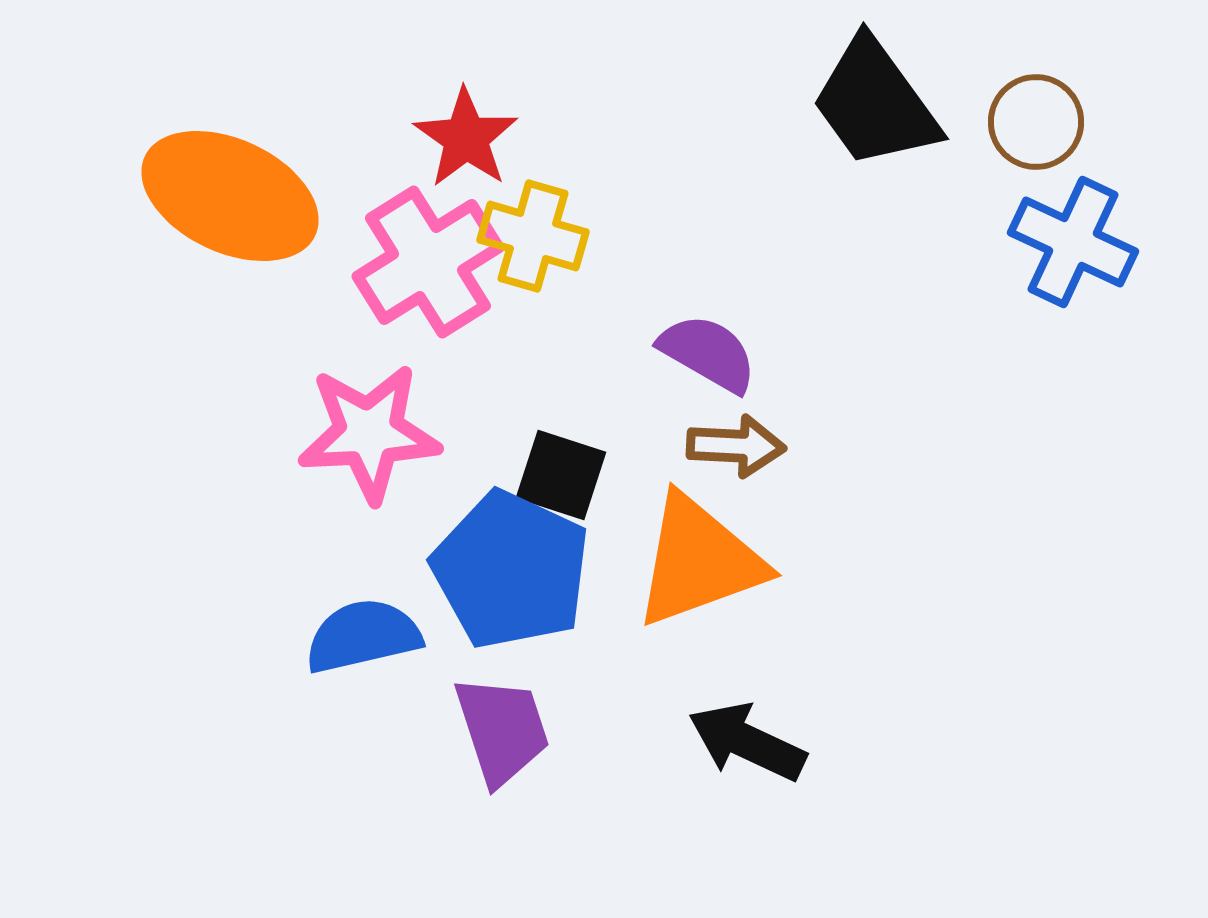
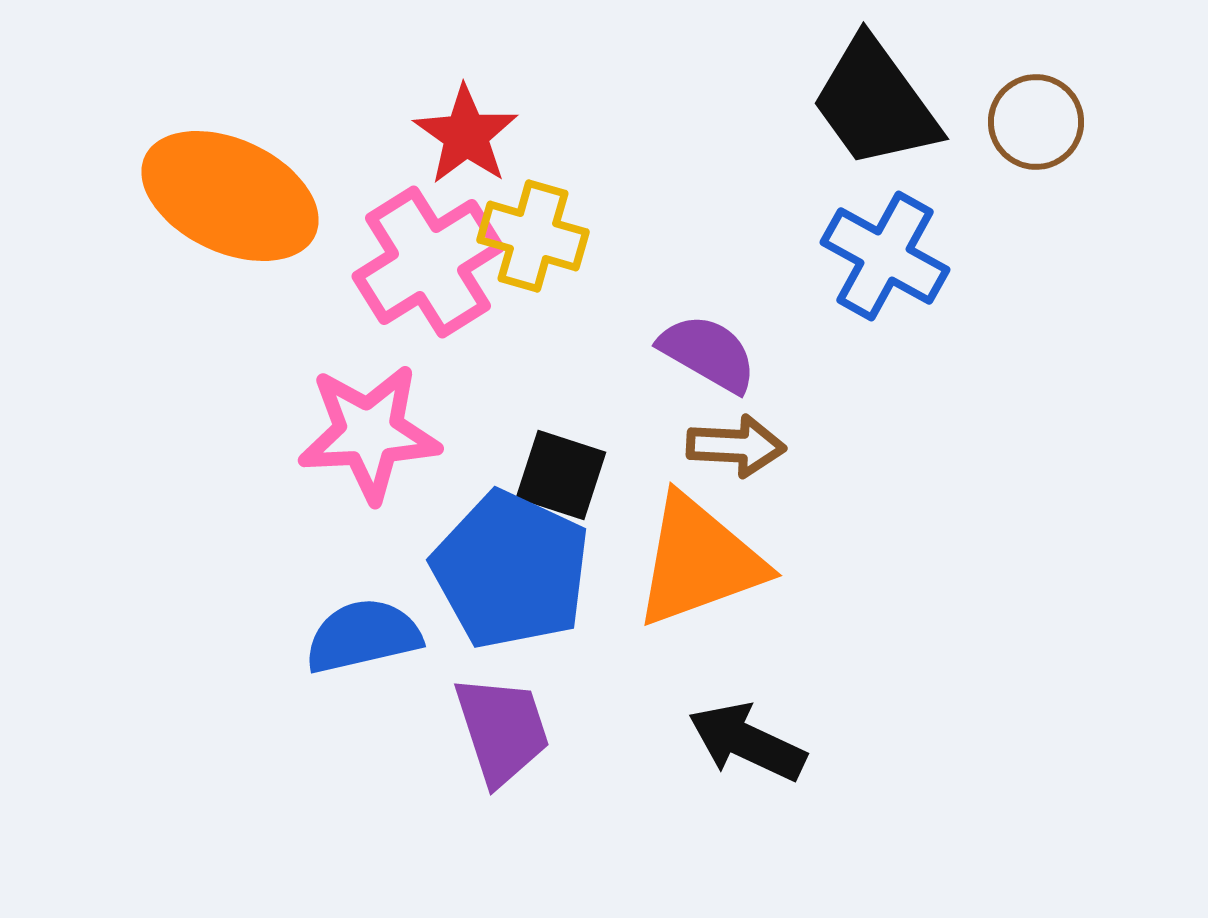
red star: moved 3 px up
blue cross: moved 188 px left, 14 px down; rotated 4 degrees clockwise
